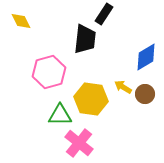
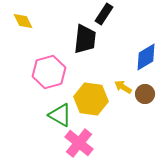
yellow diamond: moved 2 px right
green triangle: rotated 30 degrees clockwise
